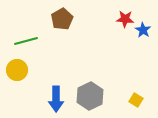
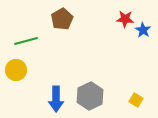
yellow circle: moved 1 px left
